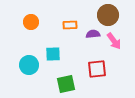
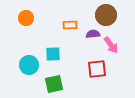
brown circle: moved 2 px left
orange circle: moved 5 px left, 4 px up
pink arrow: moved 3 px left, 4 px down
green square: moved 12 px left
